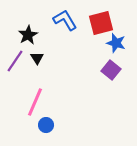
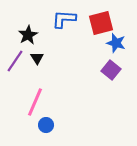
blue L-shape: moved 1 px left, 1 px up; rotated 55 degrees counterclockwise
